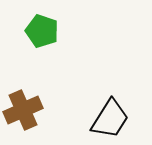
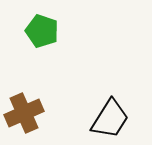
brown cross: moved 1 px right, 3 px down
